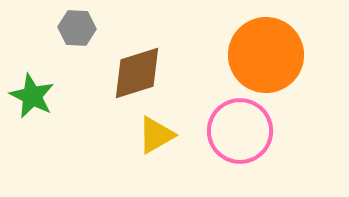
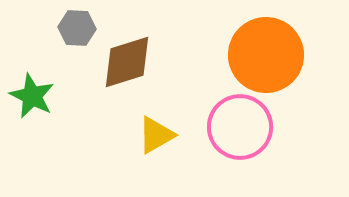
brown diamond: moved 10 px left, 11 px up
pink circle: moved 4 px up
